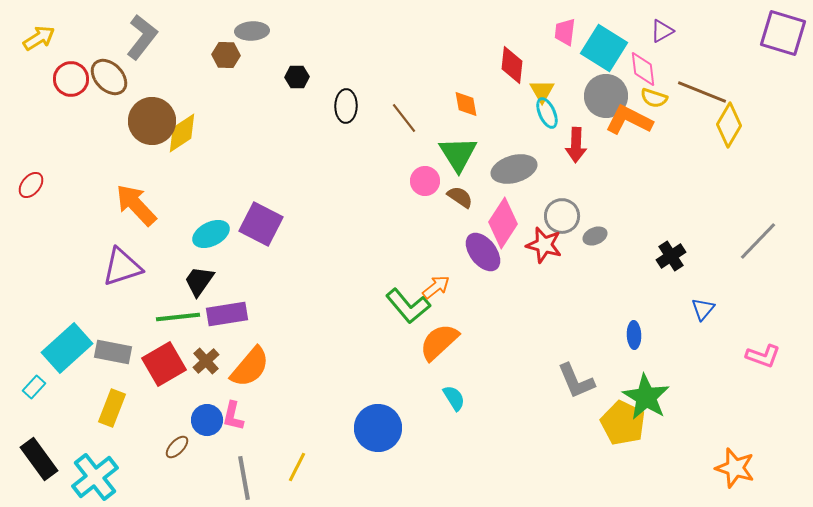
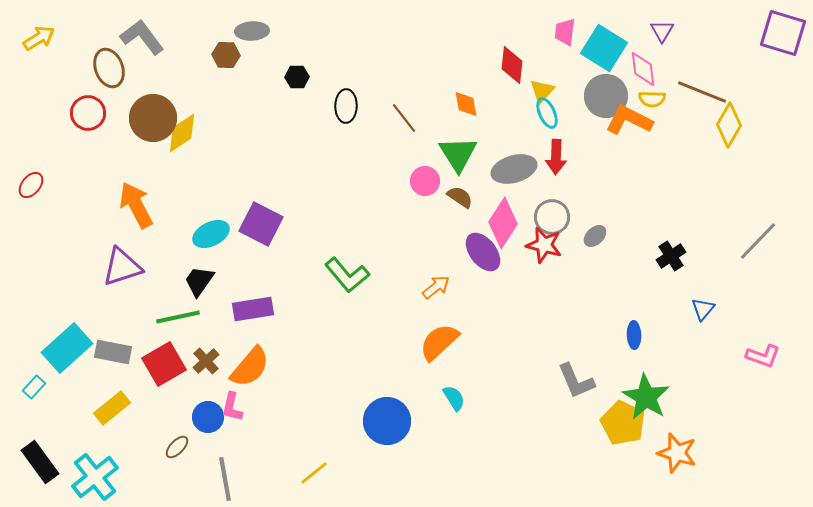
purple triangle at (662, 31): rotated 30 degrees counterclockwise
gray L-shape at (142, 37): rotated 75 degrees counterclockwise
brown ellipse at (109, 77): moved 9 px up; rotated 24 degrees clockwise
red circle at (71, 79): moved 17 px right, 34 px down
yellow triangle at (542, 91): rotated 12 degrees clockwise
yellow semicircle at (654, 98): moved 2 px left, 1 px down; rotated 16 degrees counterclockwise
brown circle at (152, 121): moved 1 px right, 3 px up
red arrow at (576, 145): moved 20 px left, 12 px down
orange arrow at (136, 205): rotated 15 degrees clockwise
gray circle at (562, 216): moved 10 px left, 1 px down
gray ellipse at (595, 236): rotated 20 degrees counterclockwise
green L-shape at (408, 306): moved 61 px left, 31 px up
purple rectangle at (227, 314): moved 26 px right, 5 px up
green line at (178, 317): rotated 6 degrees counterclockwise
yellow rectangle at (112, 408): rotated 30 degrees clockwise
pink L-shape at (233, 416): moved 1 px left, 9 px up
blue circle at (207, 420): moved 1 px right, 3 px up
blue circle at (378, 428): moved 9 px right, 7 px up
black rectangle at (39, 459): moved 1 px right, 3 px down
yellow line at (297, 467): moved 17 px right, 6 px down; rotated 24 degrees clockwise
orange star at (735, 468): moved 58 px left, 15 px up
gray line at (244, 478): moved 19 px left, 1 px down
